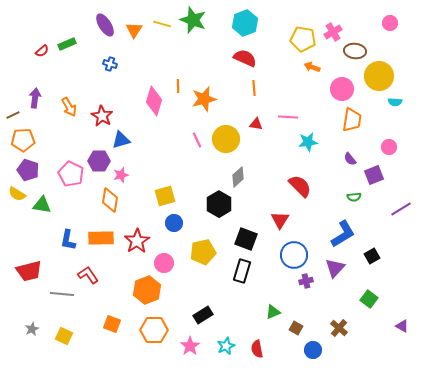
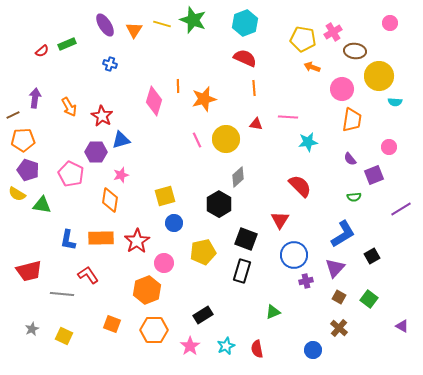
purple hexagon at (99, 161): moved 3 px left, 9 px up
brown square at (296, 328): moved 43 px right, 31 px up
